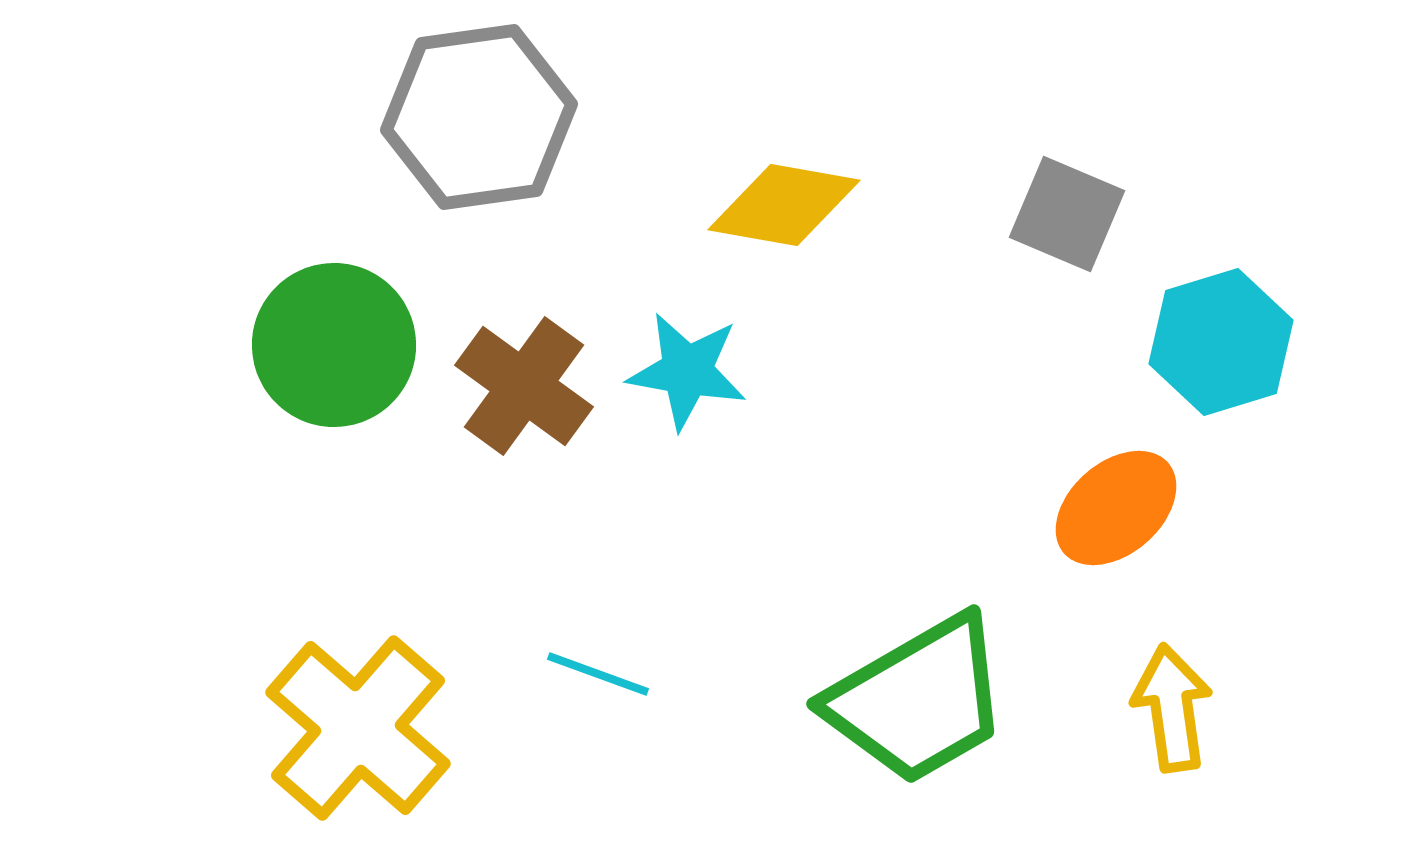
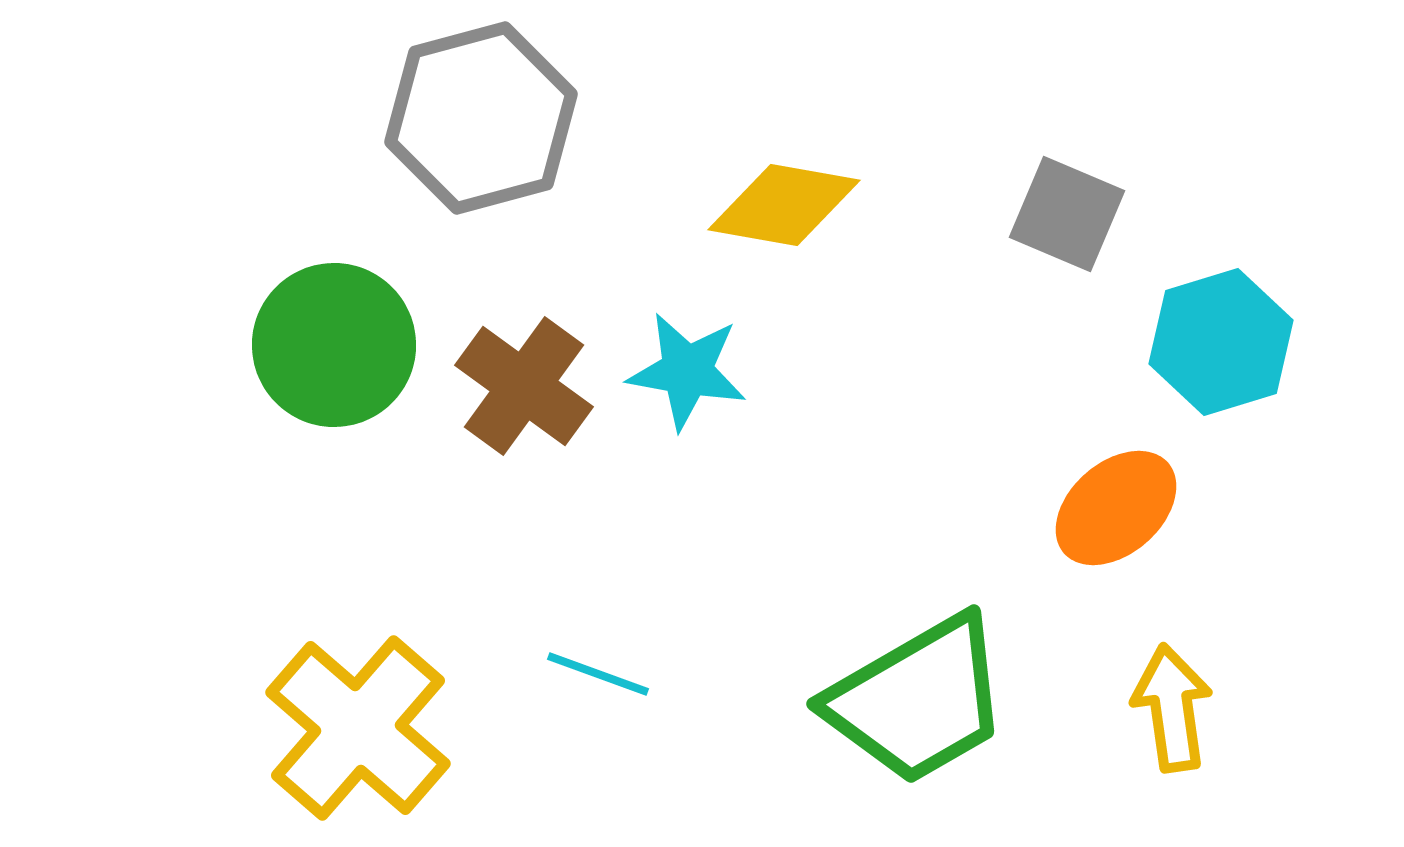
gray hexagon: moved 2 px right, 1 px down; rotated 7 degrees counterclockwise
